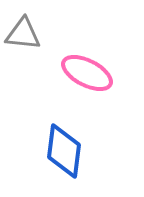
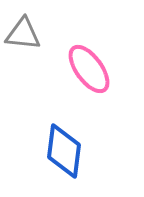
pink ellipse: moved 2 px right, 4 px up; rotated 27 degrees clockwise
